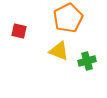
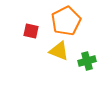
orange pentagon: moved 2 px left, 3 px down
red square: moved 12 px right
